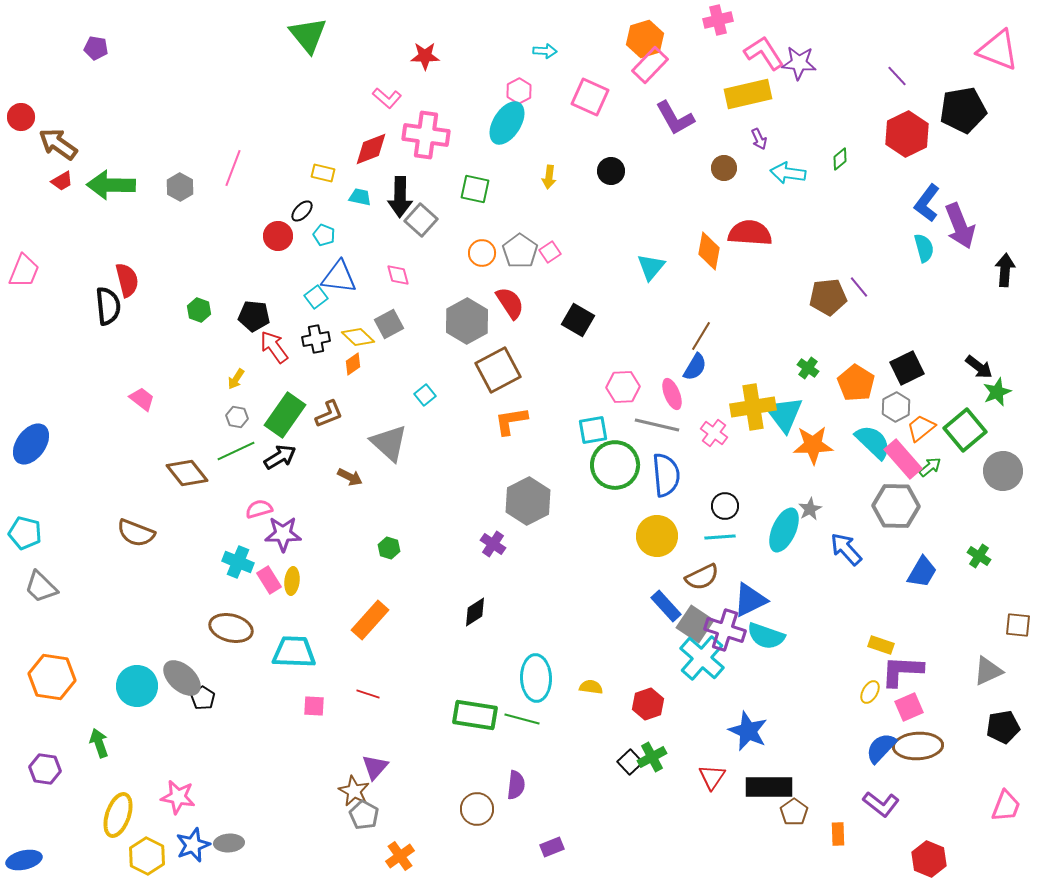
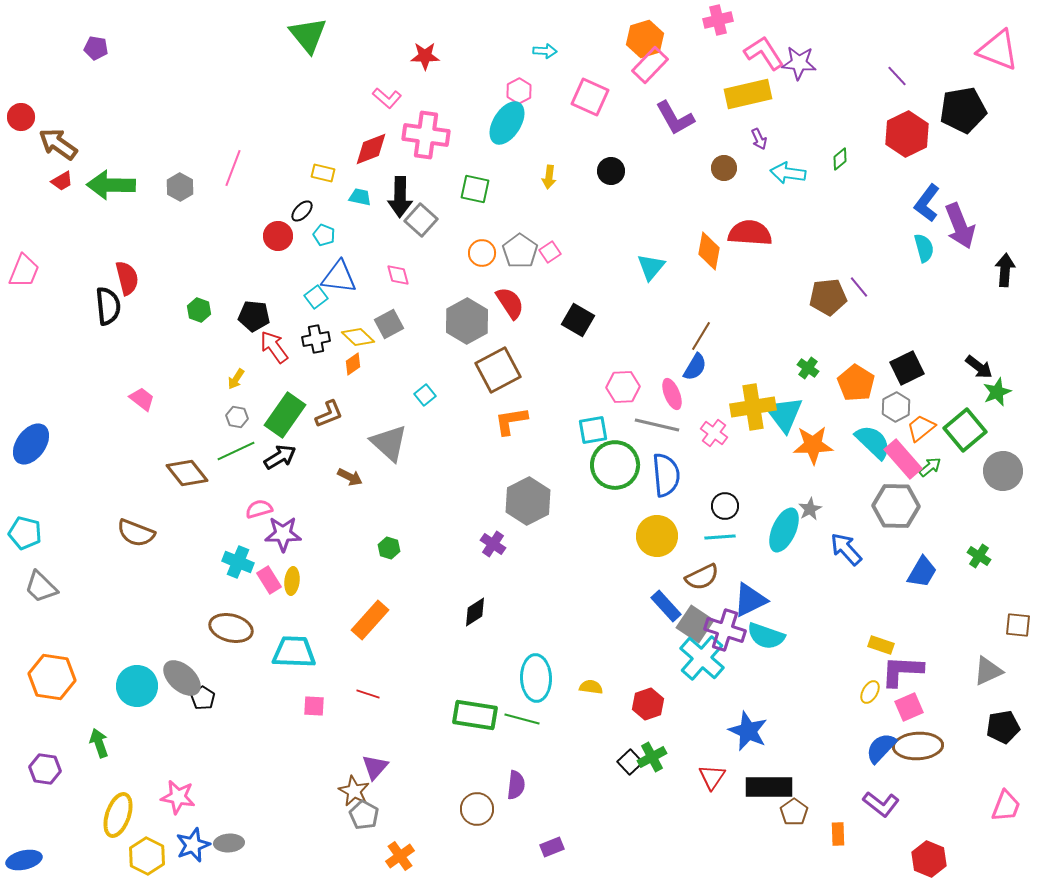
red semicircle at (127, 280): moved 2 px up
